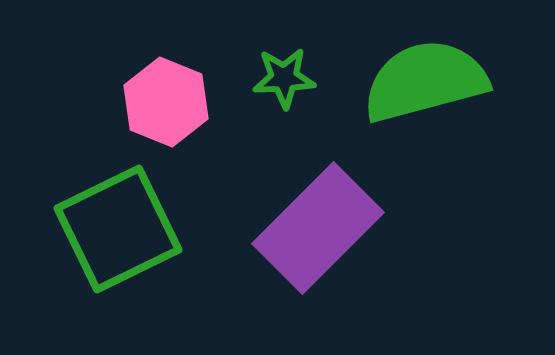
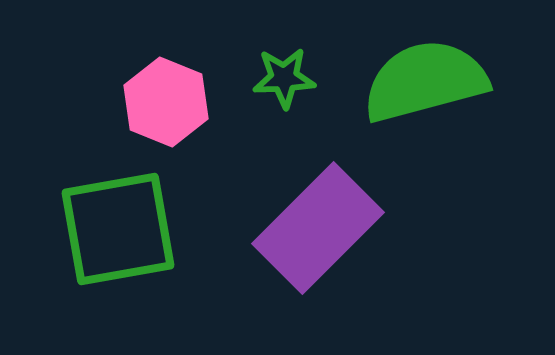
green square: rotated 16 degrees clockwise
